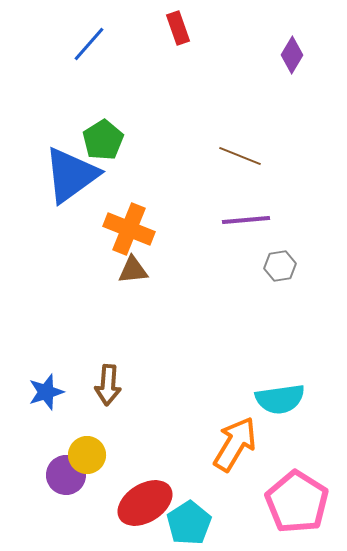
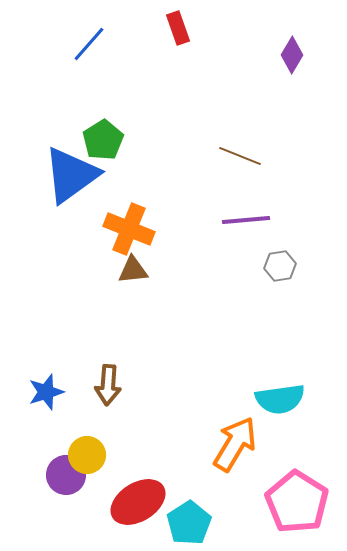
red ellipse: moved 7 px left, 1 px up
